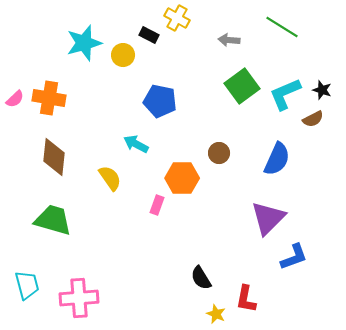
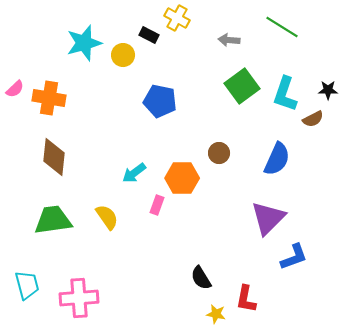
black star: moved 6 px right; rotated 18 degrees counterclockwise
cyan L-shape: rotated 48 degrees counterclockwise
pink semicircle: moved 10 px up
cyan arrow: moved 2 px left, 29 px down; rotated 65 degrees counterclockwise
yellow semicircle: moved 3 px left, 39 px down
green trapezoid: rotated 24 degrees counterclockwise
yellow star: rotated 12 degrees counterclockwise
